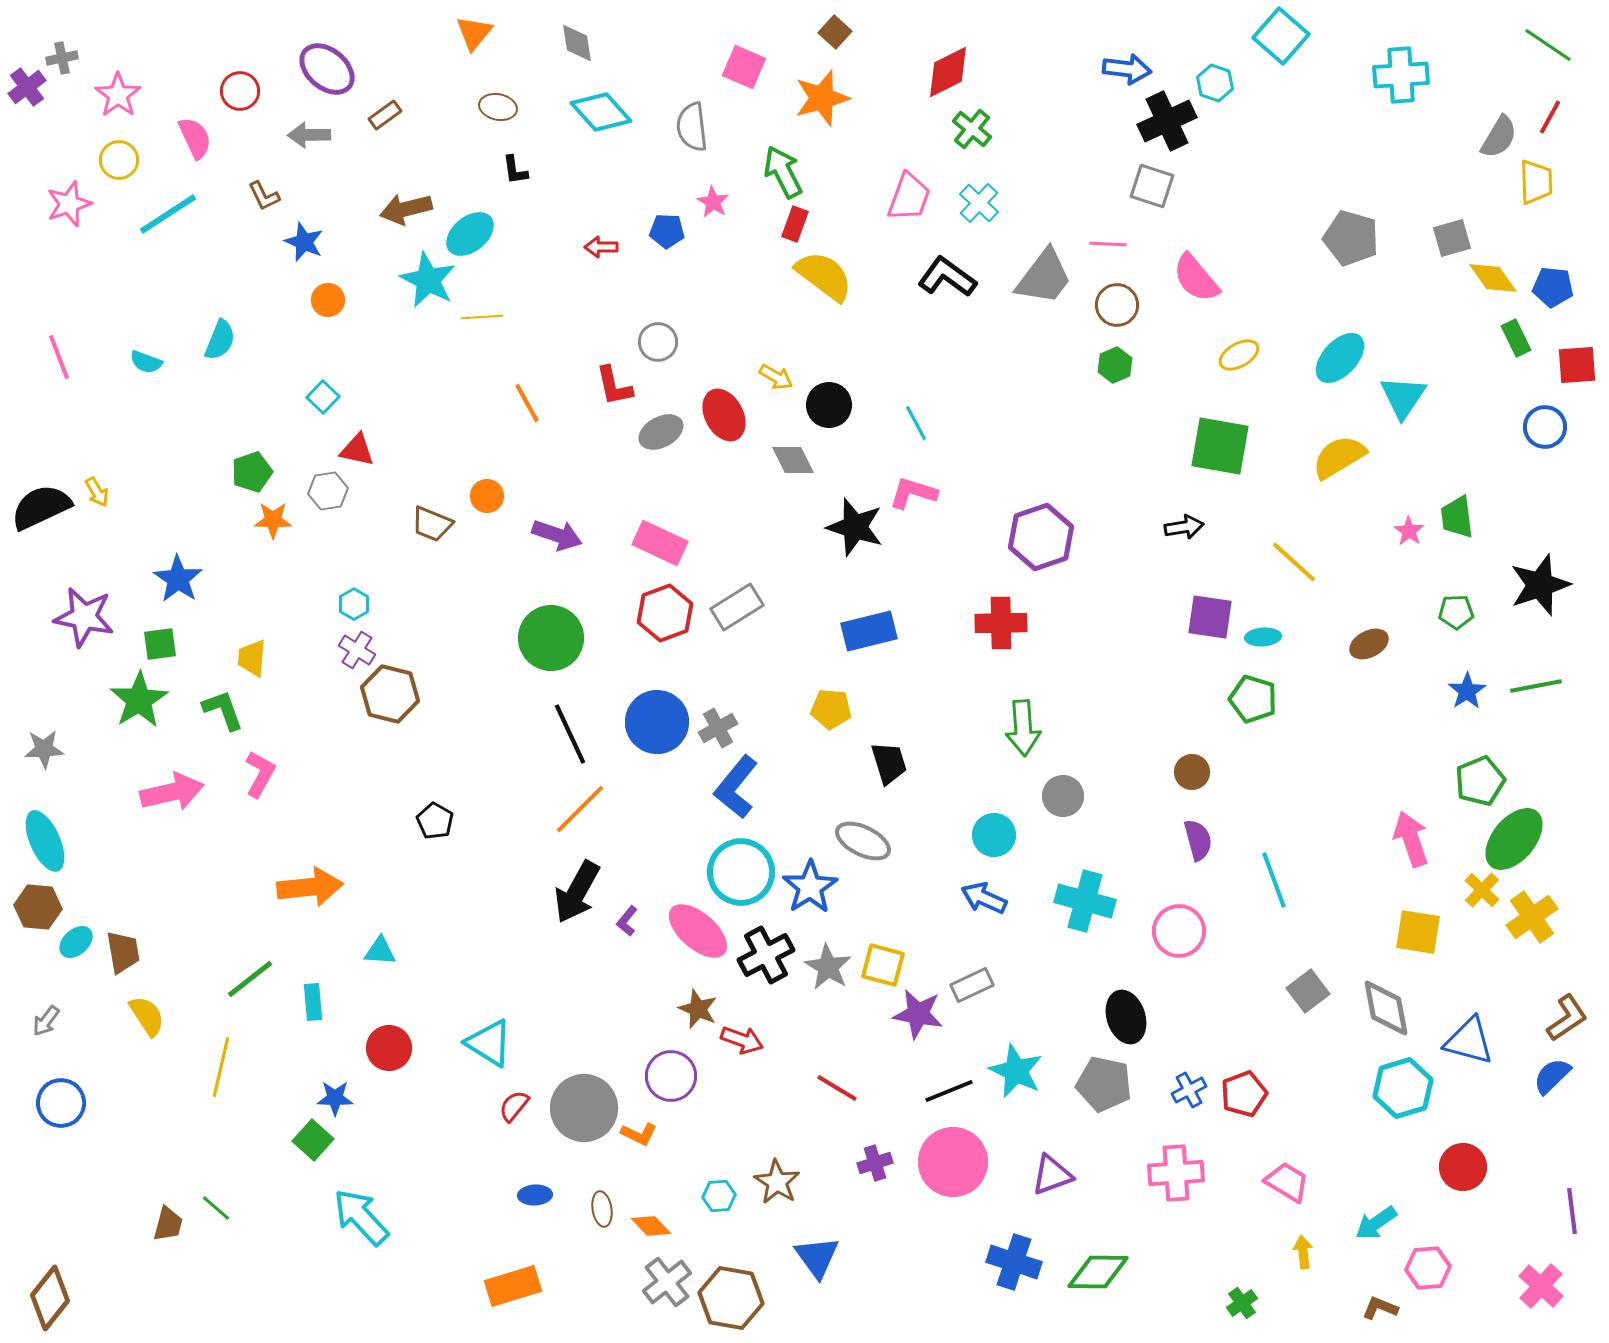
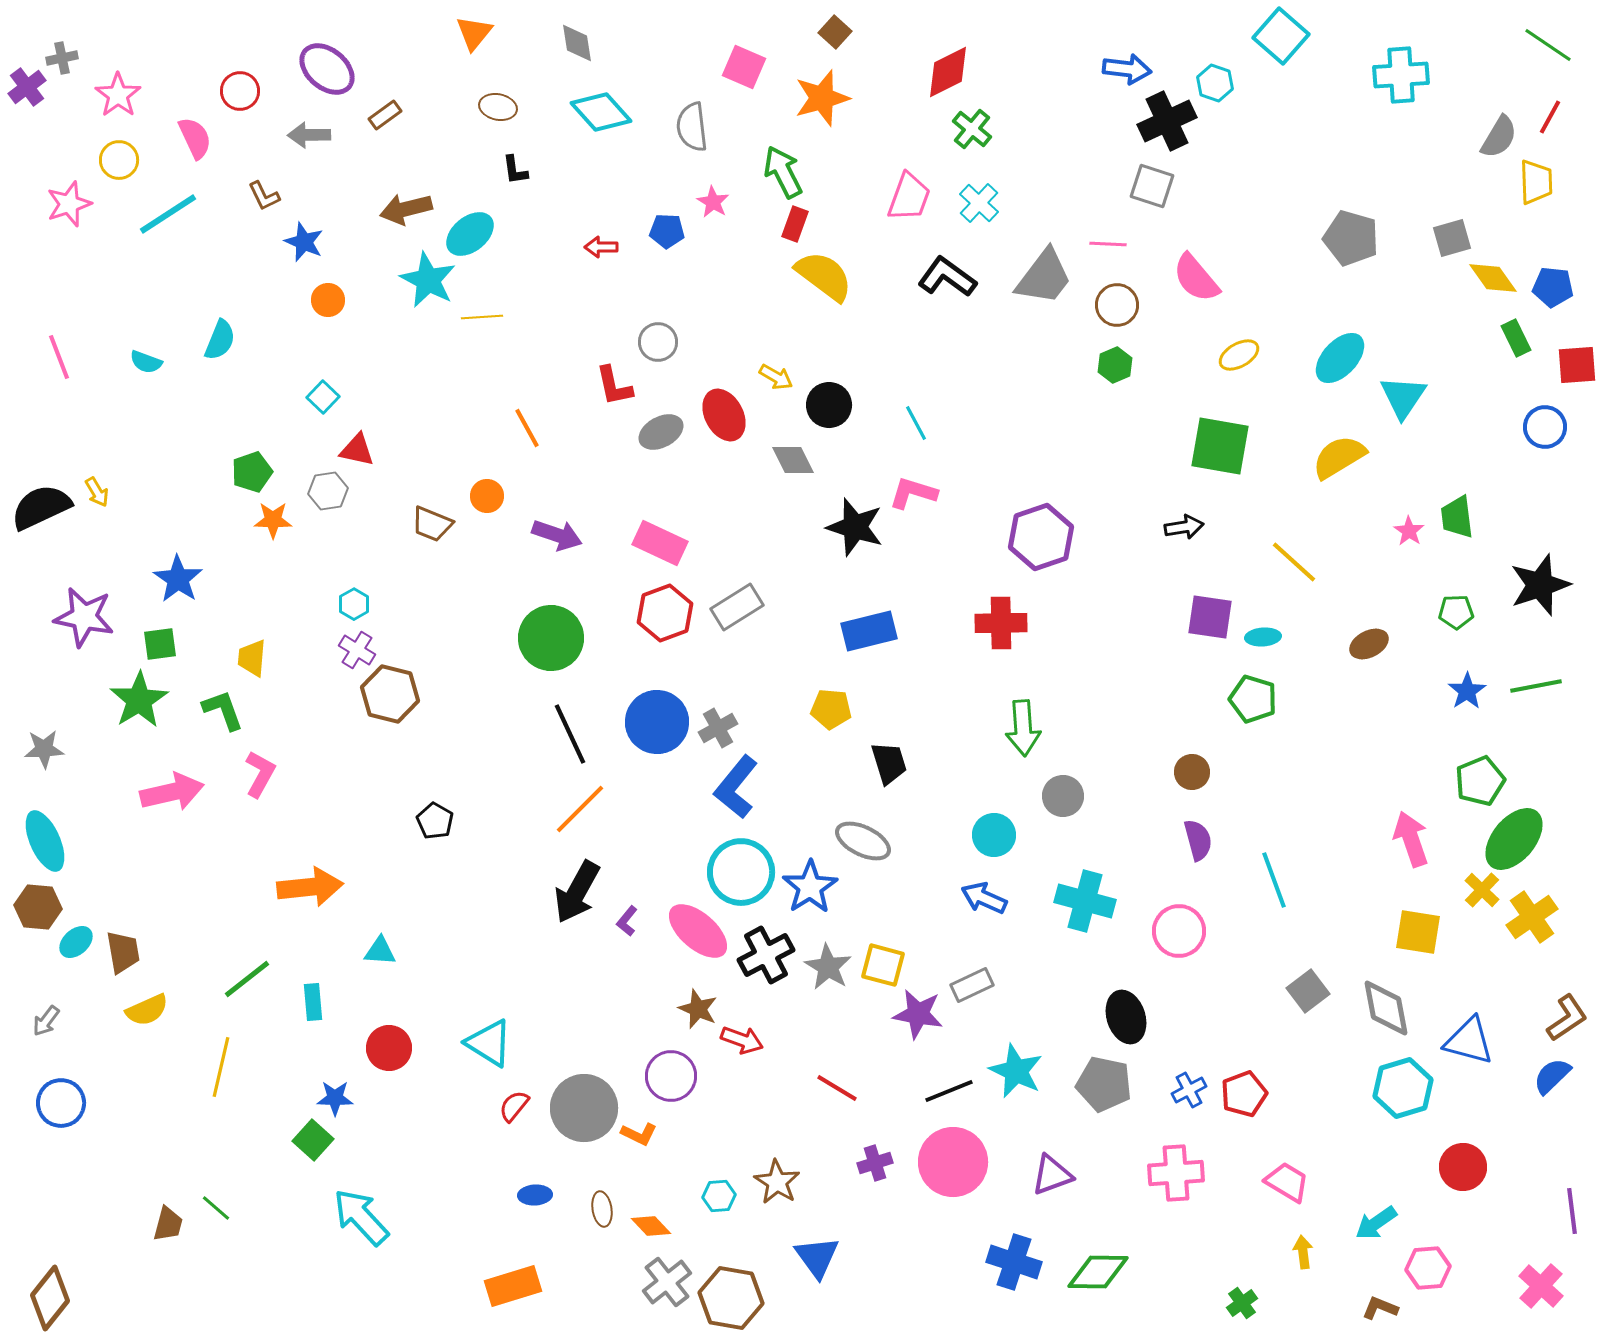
orange line at (527, 403): moved 25 px down
green line at (250, 979): moved 3 px left
yellow semicircle at (147, 1016): moved 6 px up; rotated 99 degrees clockwise
